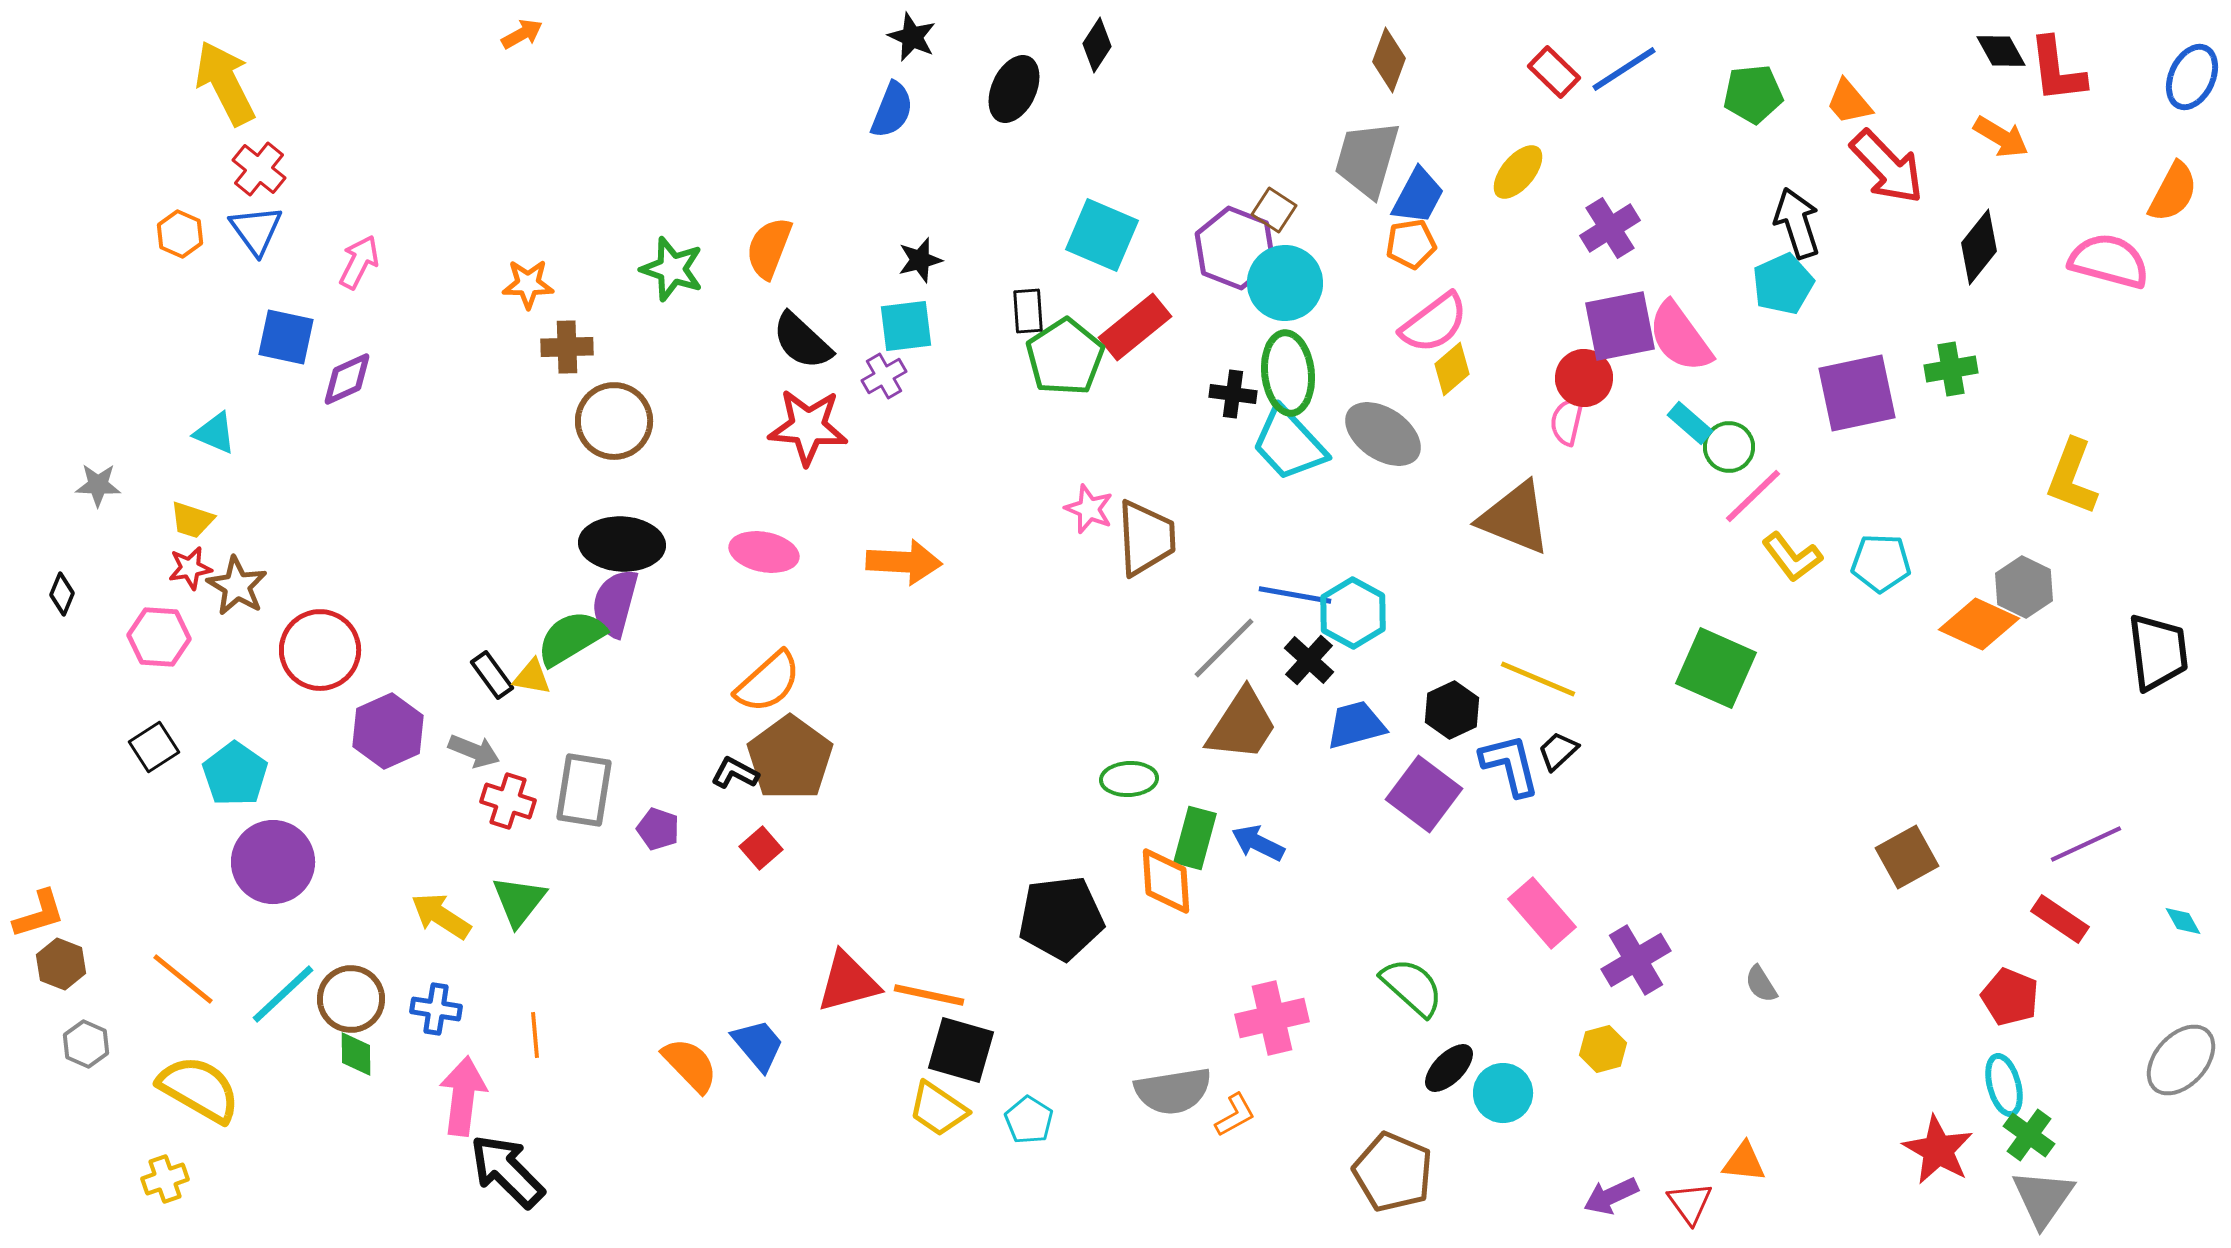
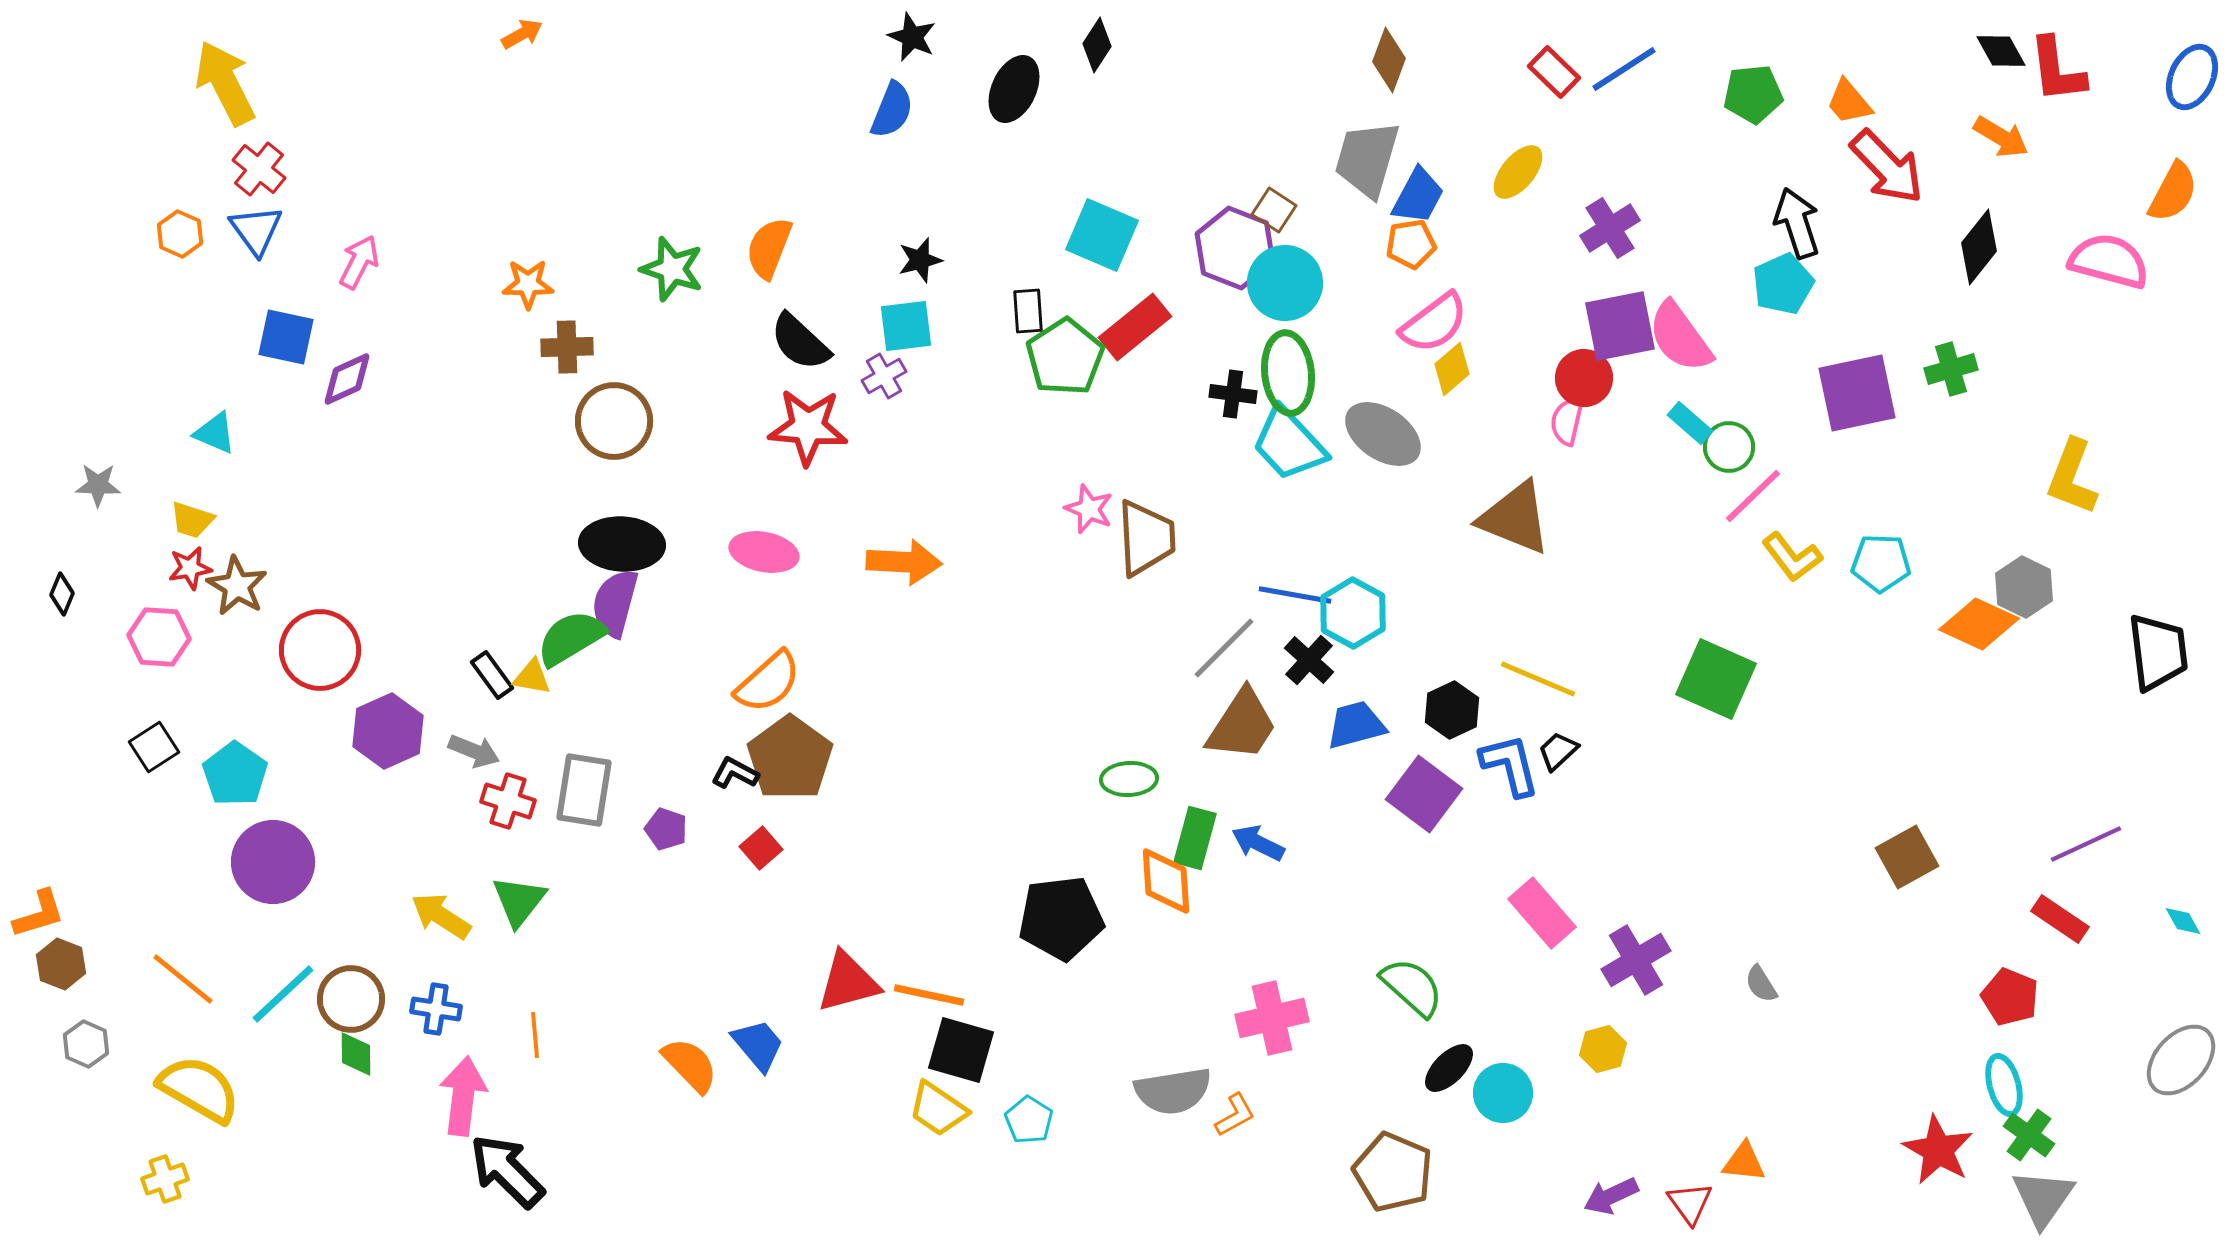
black semicircle at (802, 341): moved 2 px left, 1 px down
green cross at (1951, 369): rotated 6 degrees counterclockwise
green square at (1716, 668): moved 11 px down
purple pentagon at (658, 829): moved 8 px right
